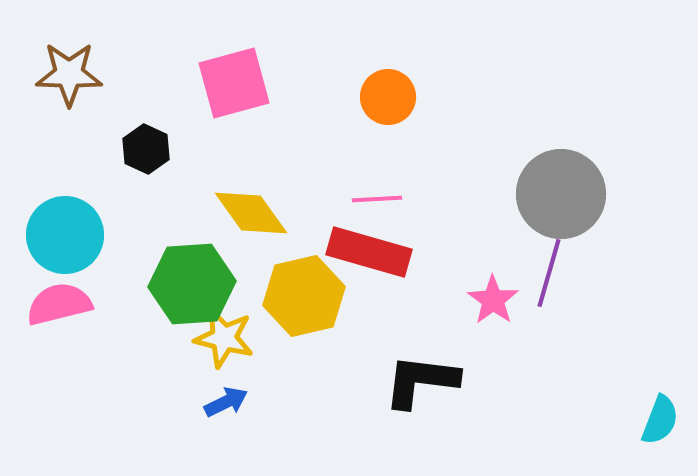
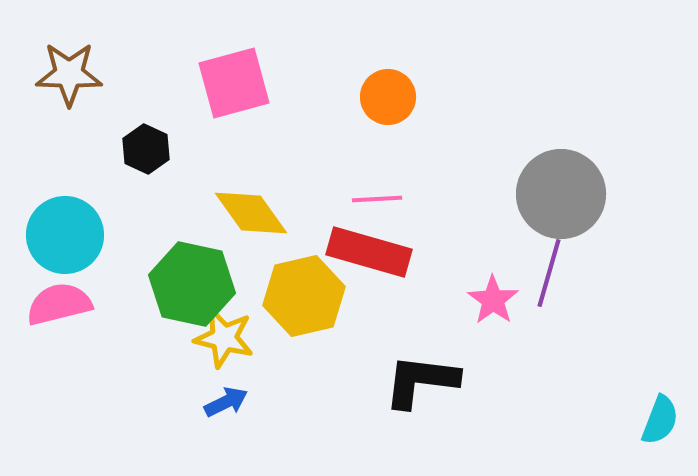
green hexagon: rotated 16 degrees clockwise
